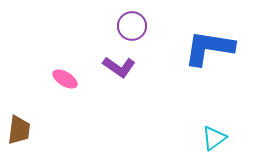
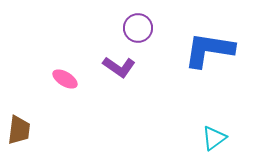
purple circle: moved 6 px right, 2 px down
blue L-shape: moved 2 px down
